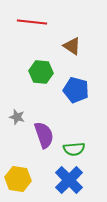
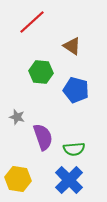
red line: rotated 48 degrees counterclockwise
purple semicircle: moved 1 px left, 2 px down
